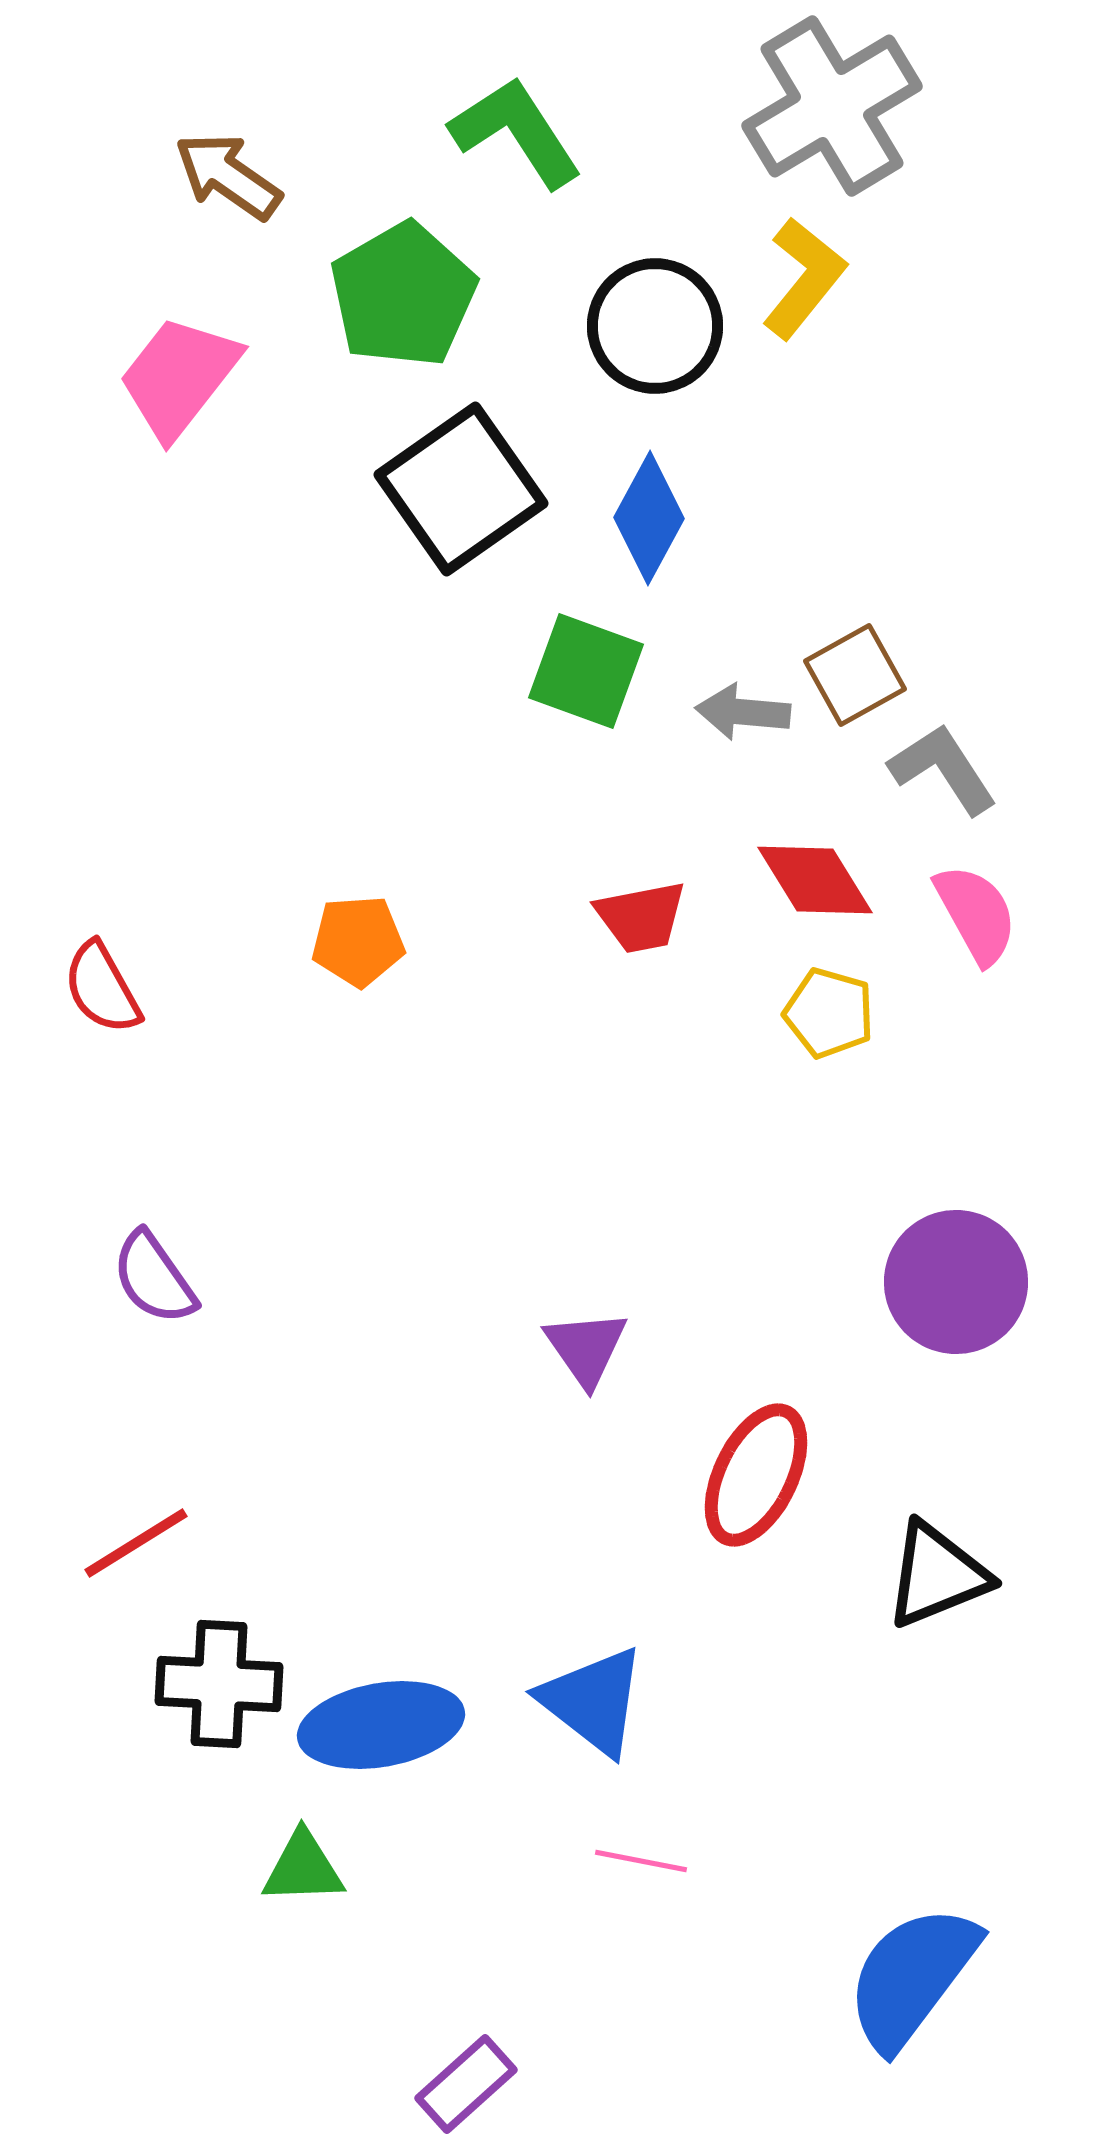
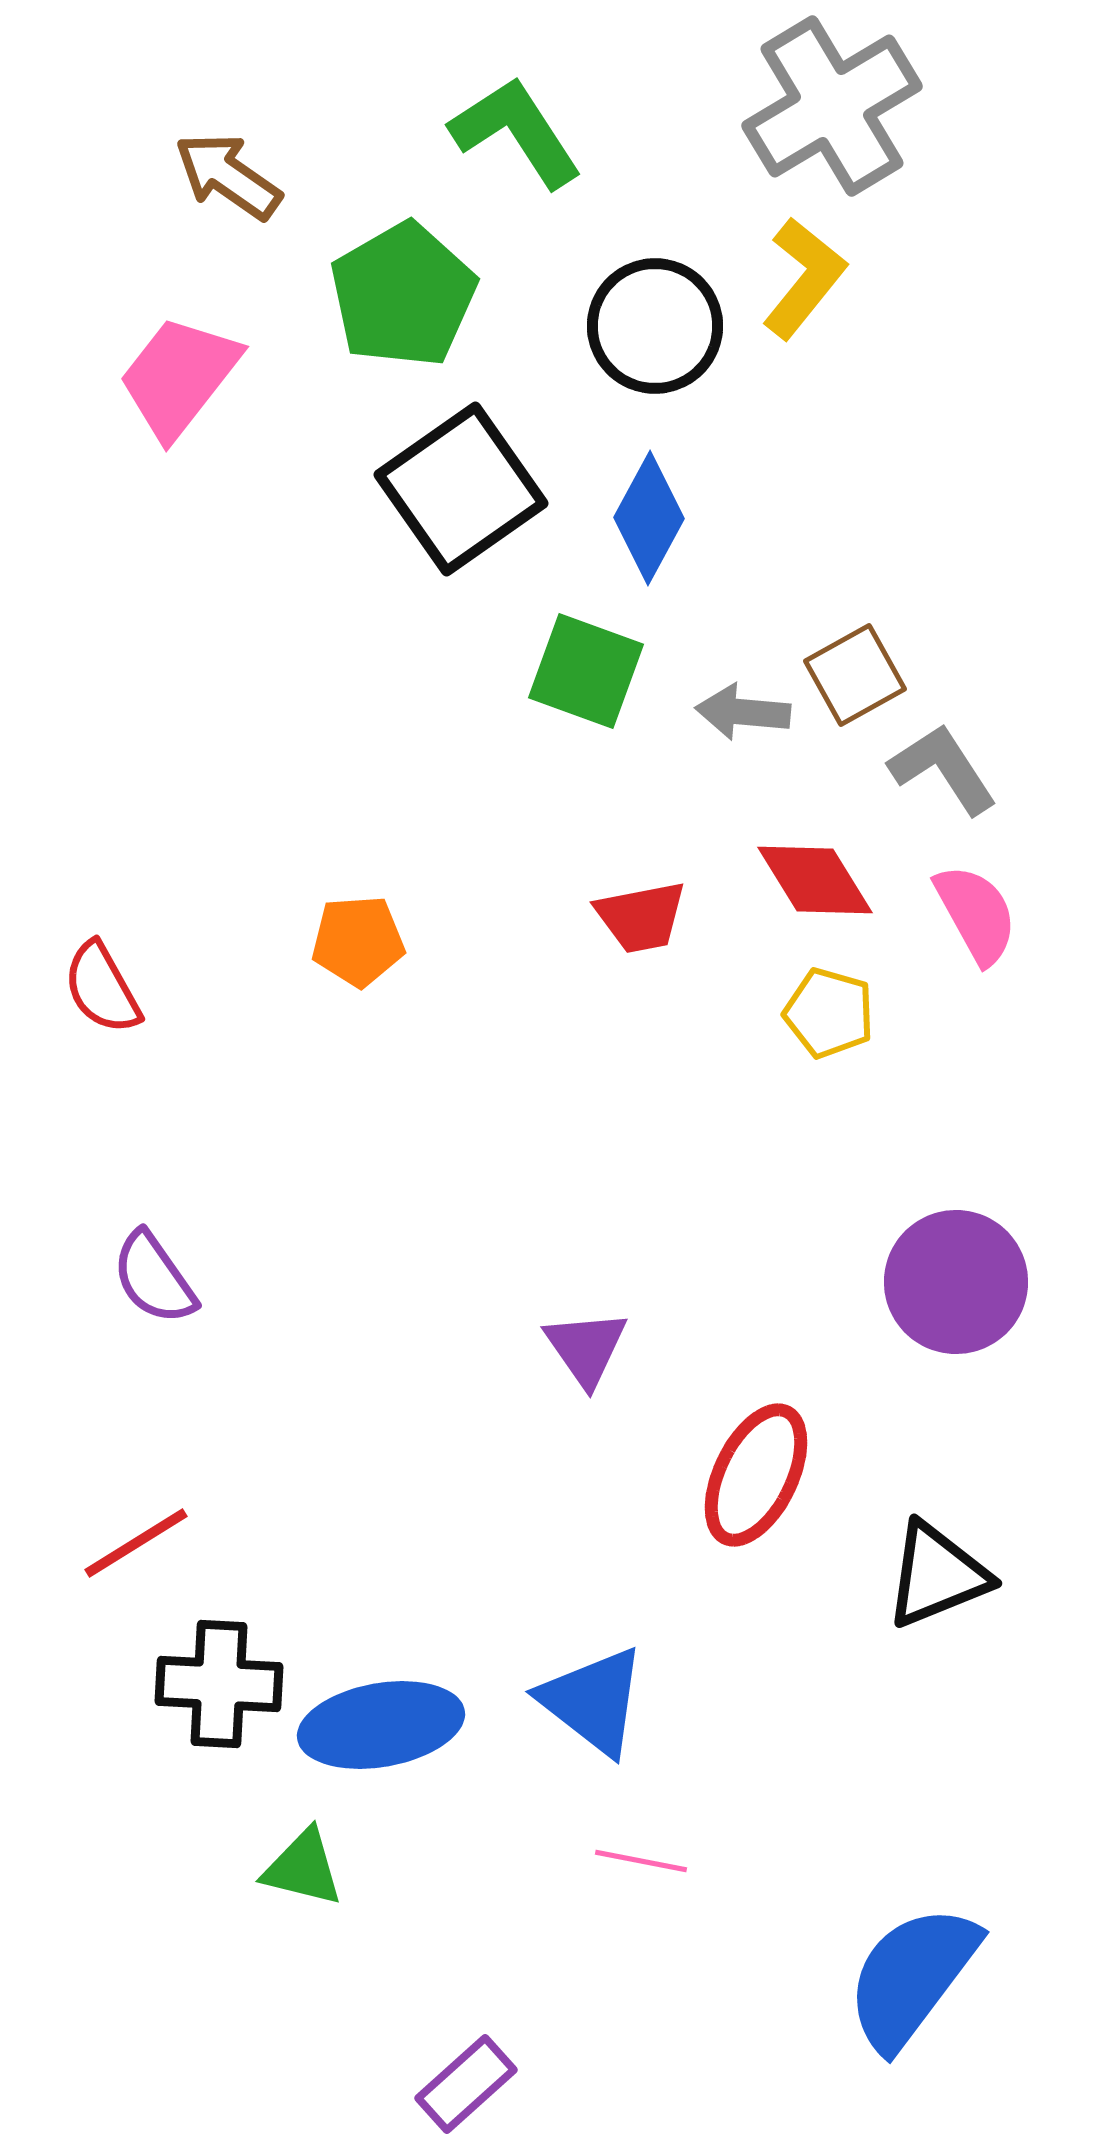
green triangle: rotated 16 degrees clockwise
